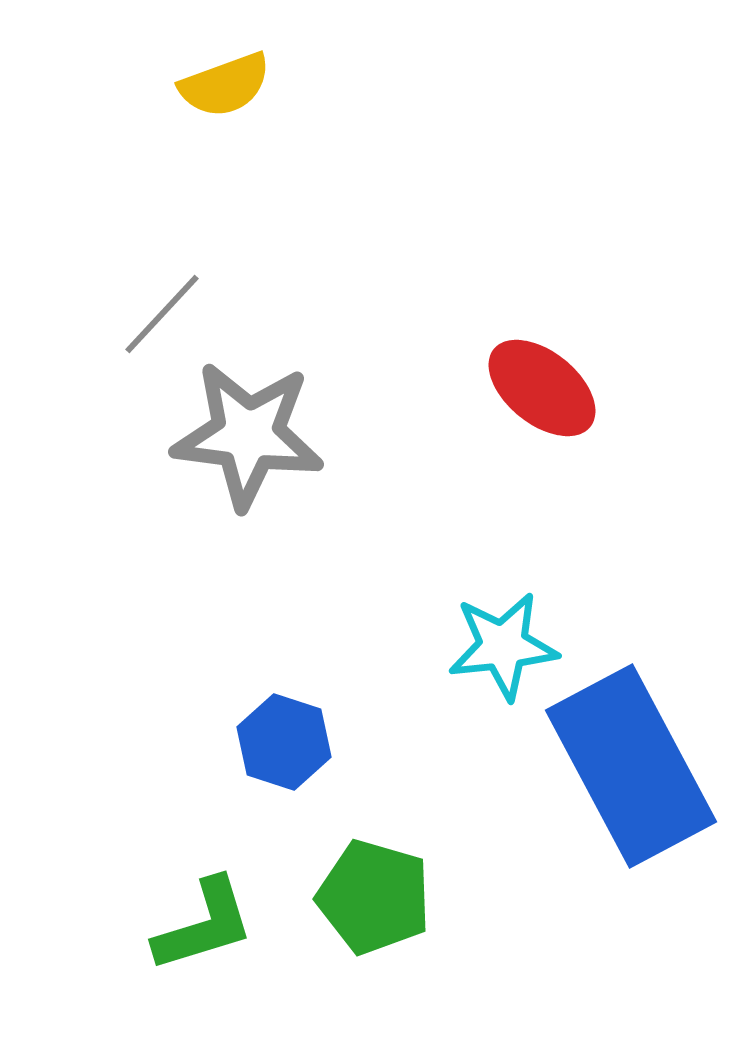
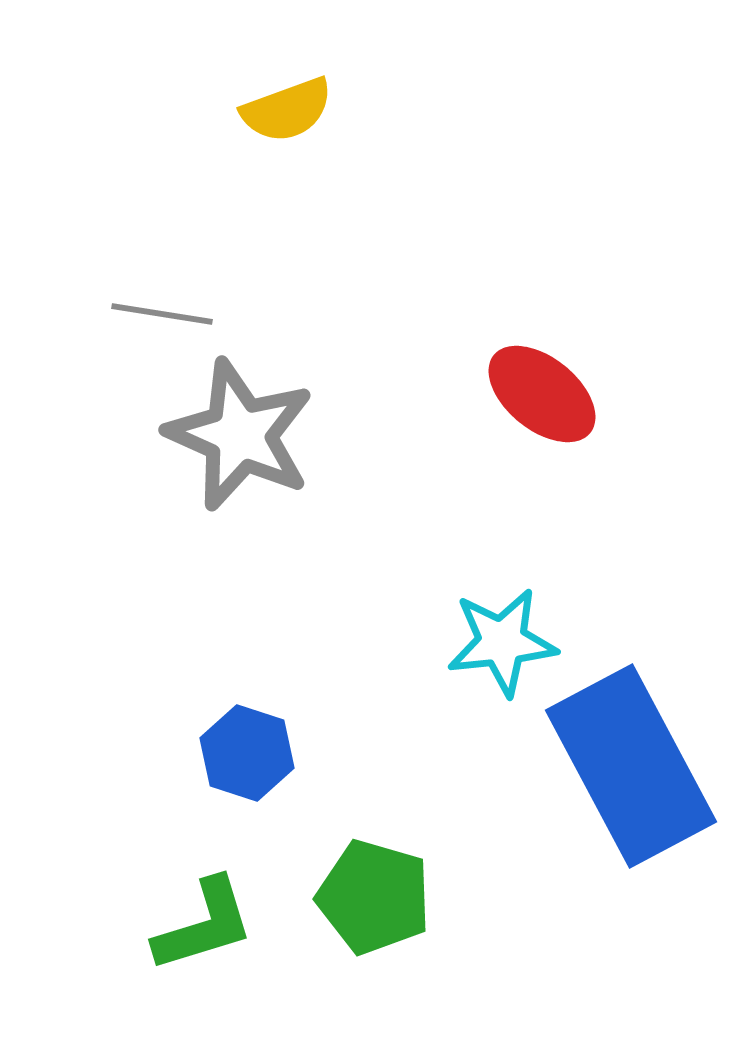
yellow semicircle: moved 62 px right, 25 px down
gray line: rotated 56 degrees clockwise
red ellipse: moved 6 px down
gray star: moved 8 px left; rotated 17 degrees clockwise
cyan star: moved 1 px left, 4 px up
blue hexagon: moved 37 px left, 11 px down
